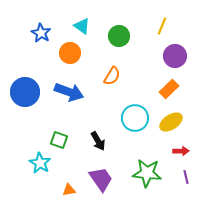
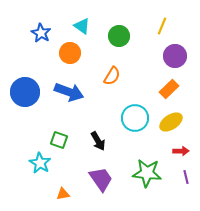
orange triangle: moved 6 px left, 4 px down
